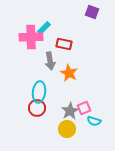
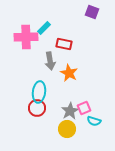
pink cross: moved 5 px left
